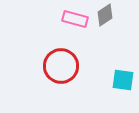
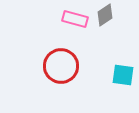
cyan square: moved 5 px up
